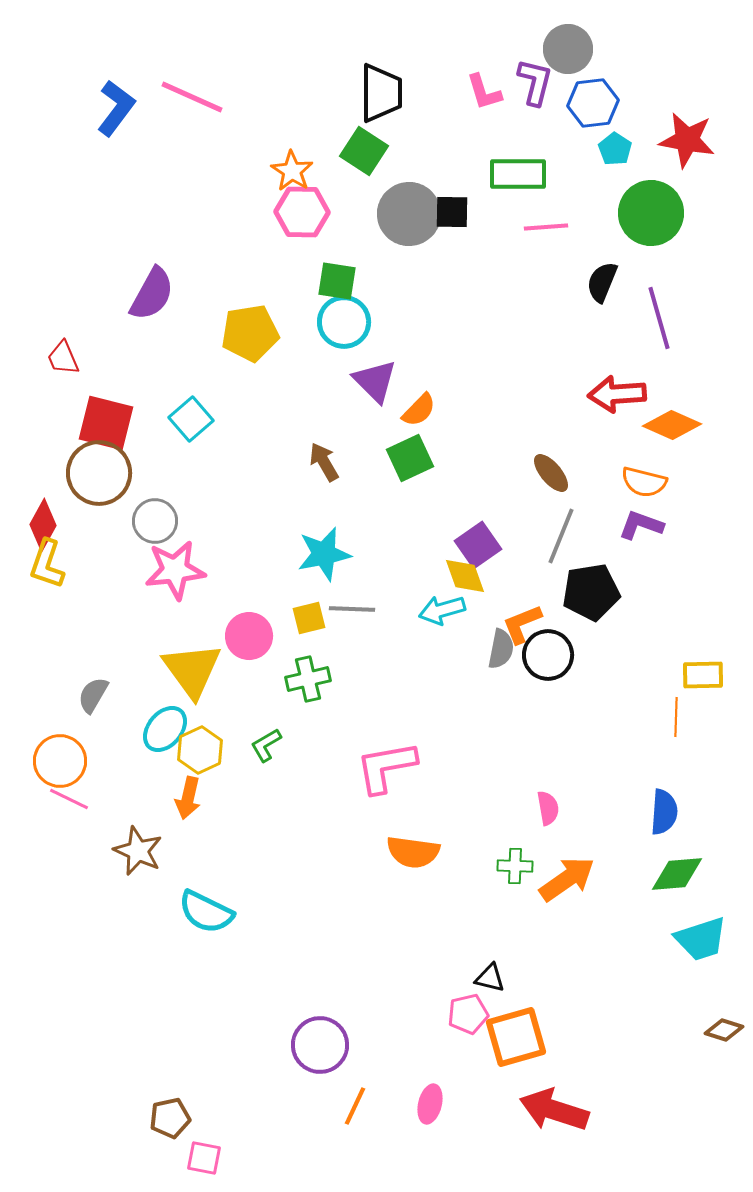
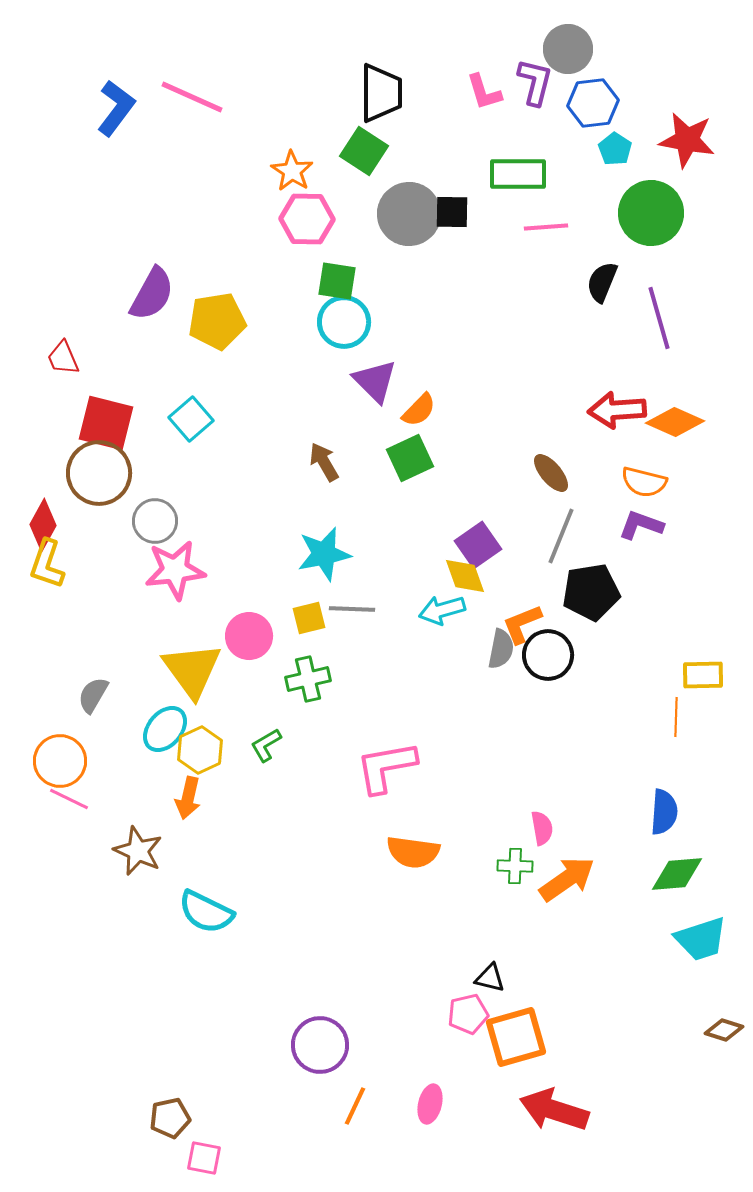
pink hexagon at (302, 212): moved 5 px right, 7 px down
yellow pentagon at (250, 333): moved 33 px left, 12 px up
red arrow at (617, 394): moved 16 px down
orange diamond at (672, 425): moved 3 px right, 3 px up
pink semicircle at (548, 808): moved 6 px left, 20 px down
